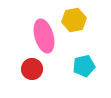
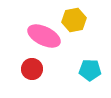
pink ellipse: rotated 48 degrees counterclockwise
cyan pentagon: moved 6 px right, 4 px down; rotated 15 degrees clockwise
